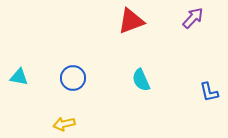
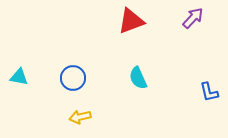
cyan semicircle: moved 3 px left, 2 px up
yellow arrow: moved 16 px right, 7 px up
